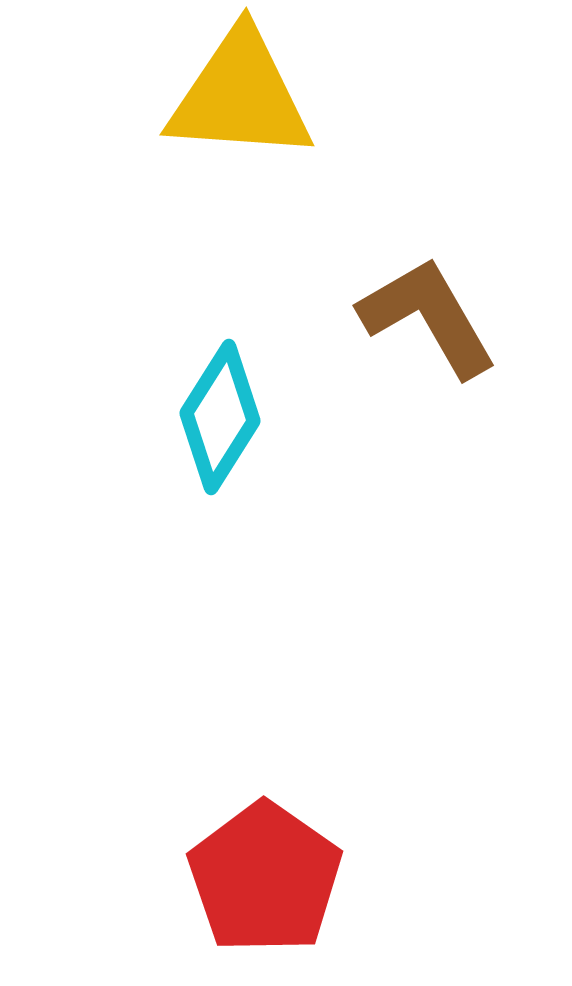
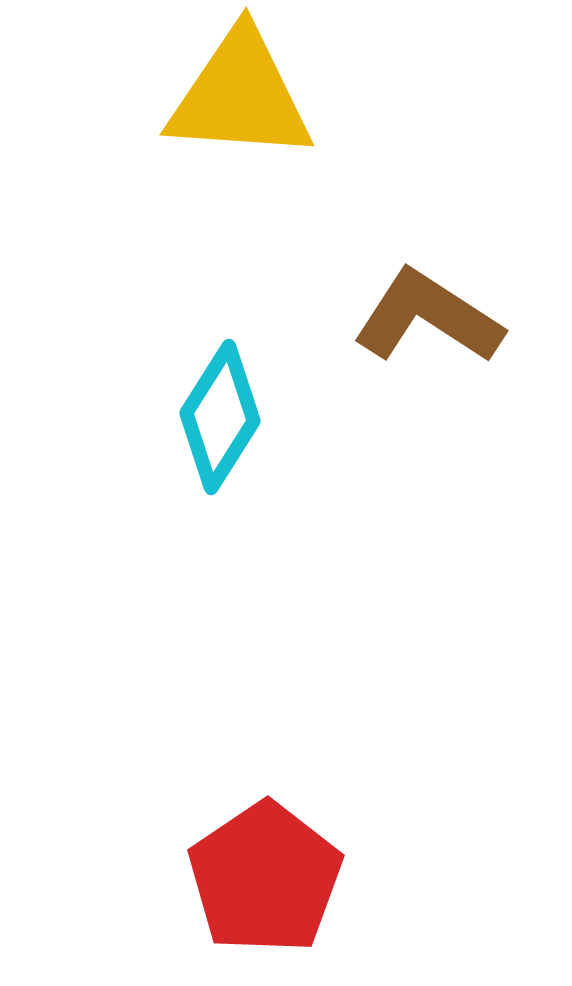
brown L-shape: rotated 27 degrees counterclockwise
red pentagon: rotated 3 degrees clockwise
